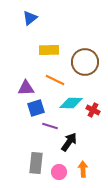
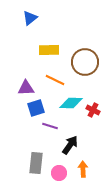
black arrow: moved 1 px right, 3 px down
pink circle: moved 1 px down
